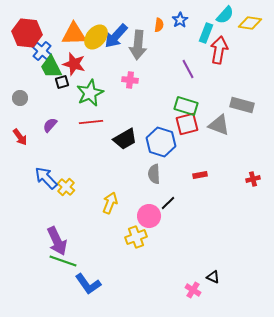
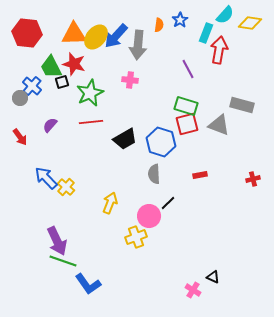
blue cross at (42, 51): moved 10 px left, 35 px down
